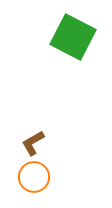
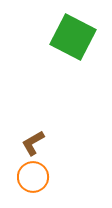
orange circle: moved 1 px left
